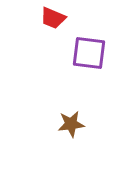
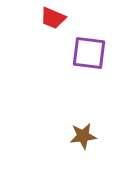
brown star: moved 12 px right, 12 px down
